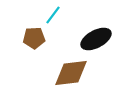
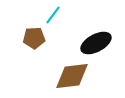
black ellipse: moved 4 px down
brown diamond: moved 1 px right, 3 px down
